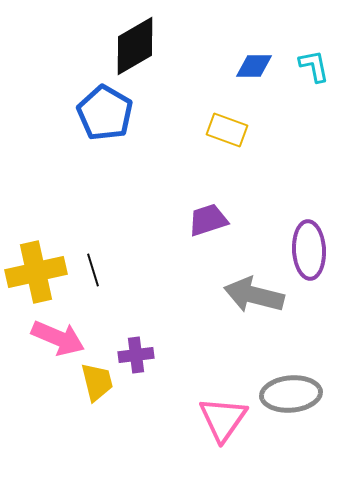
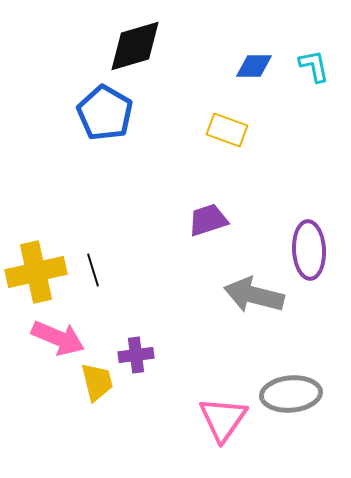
black diamond: rotated 14 degrees clockwise
